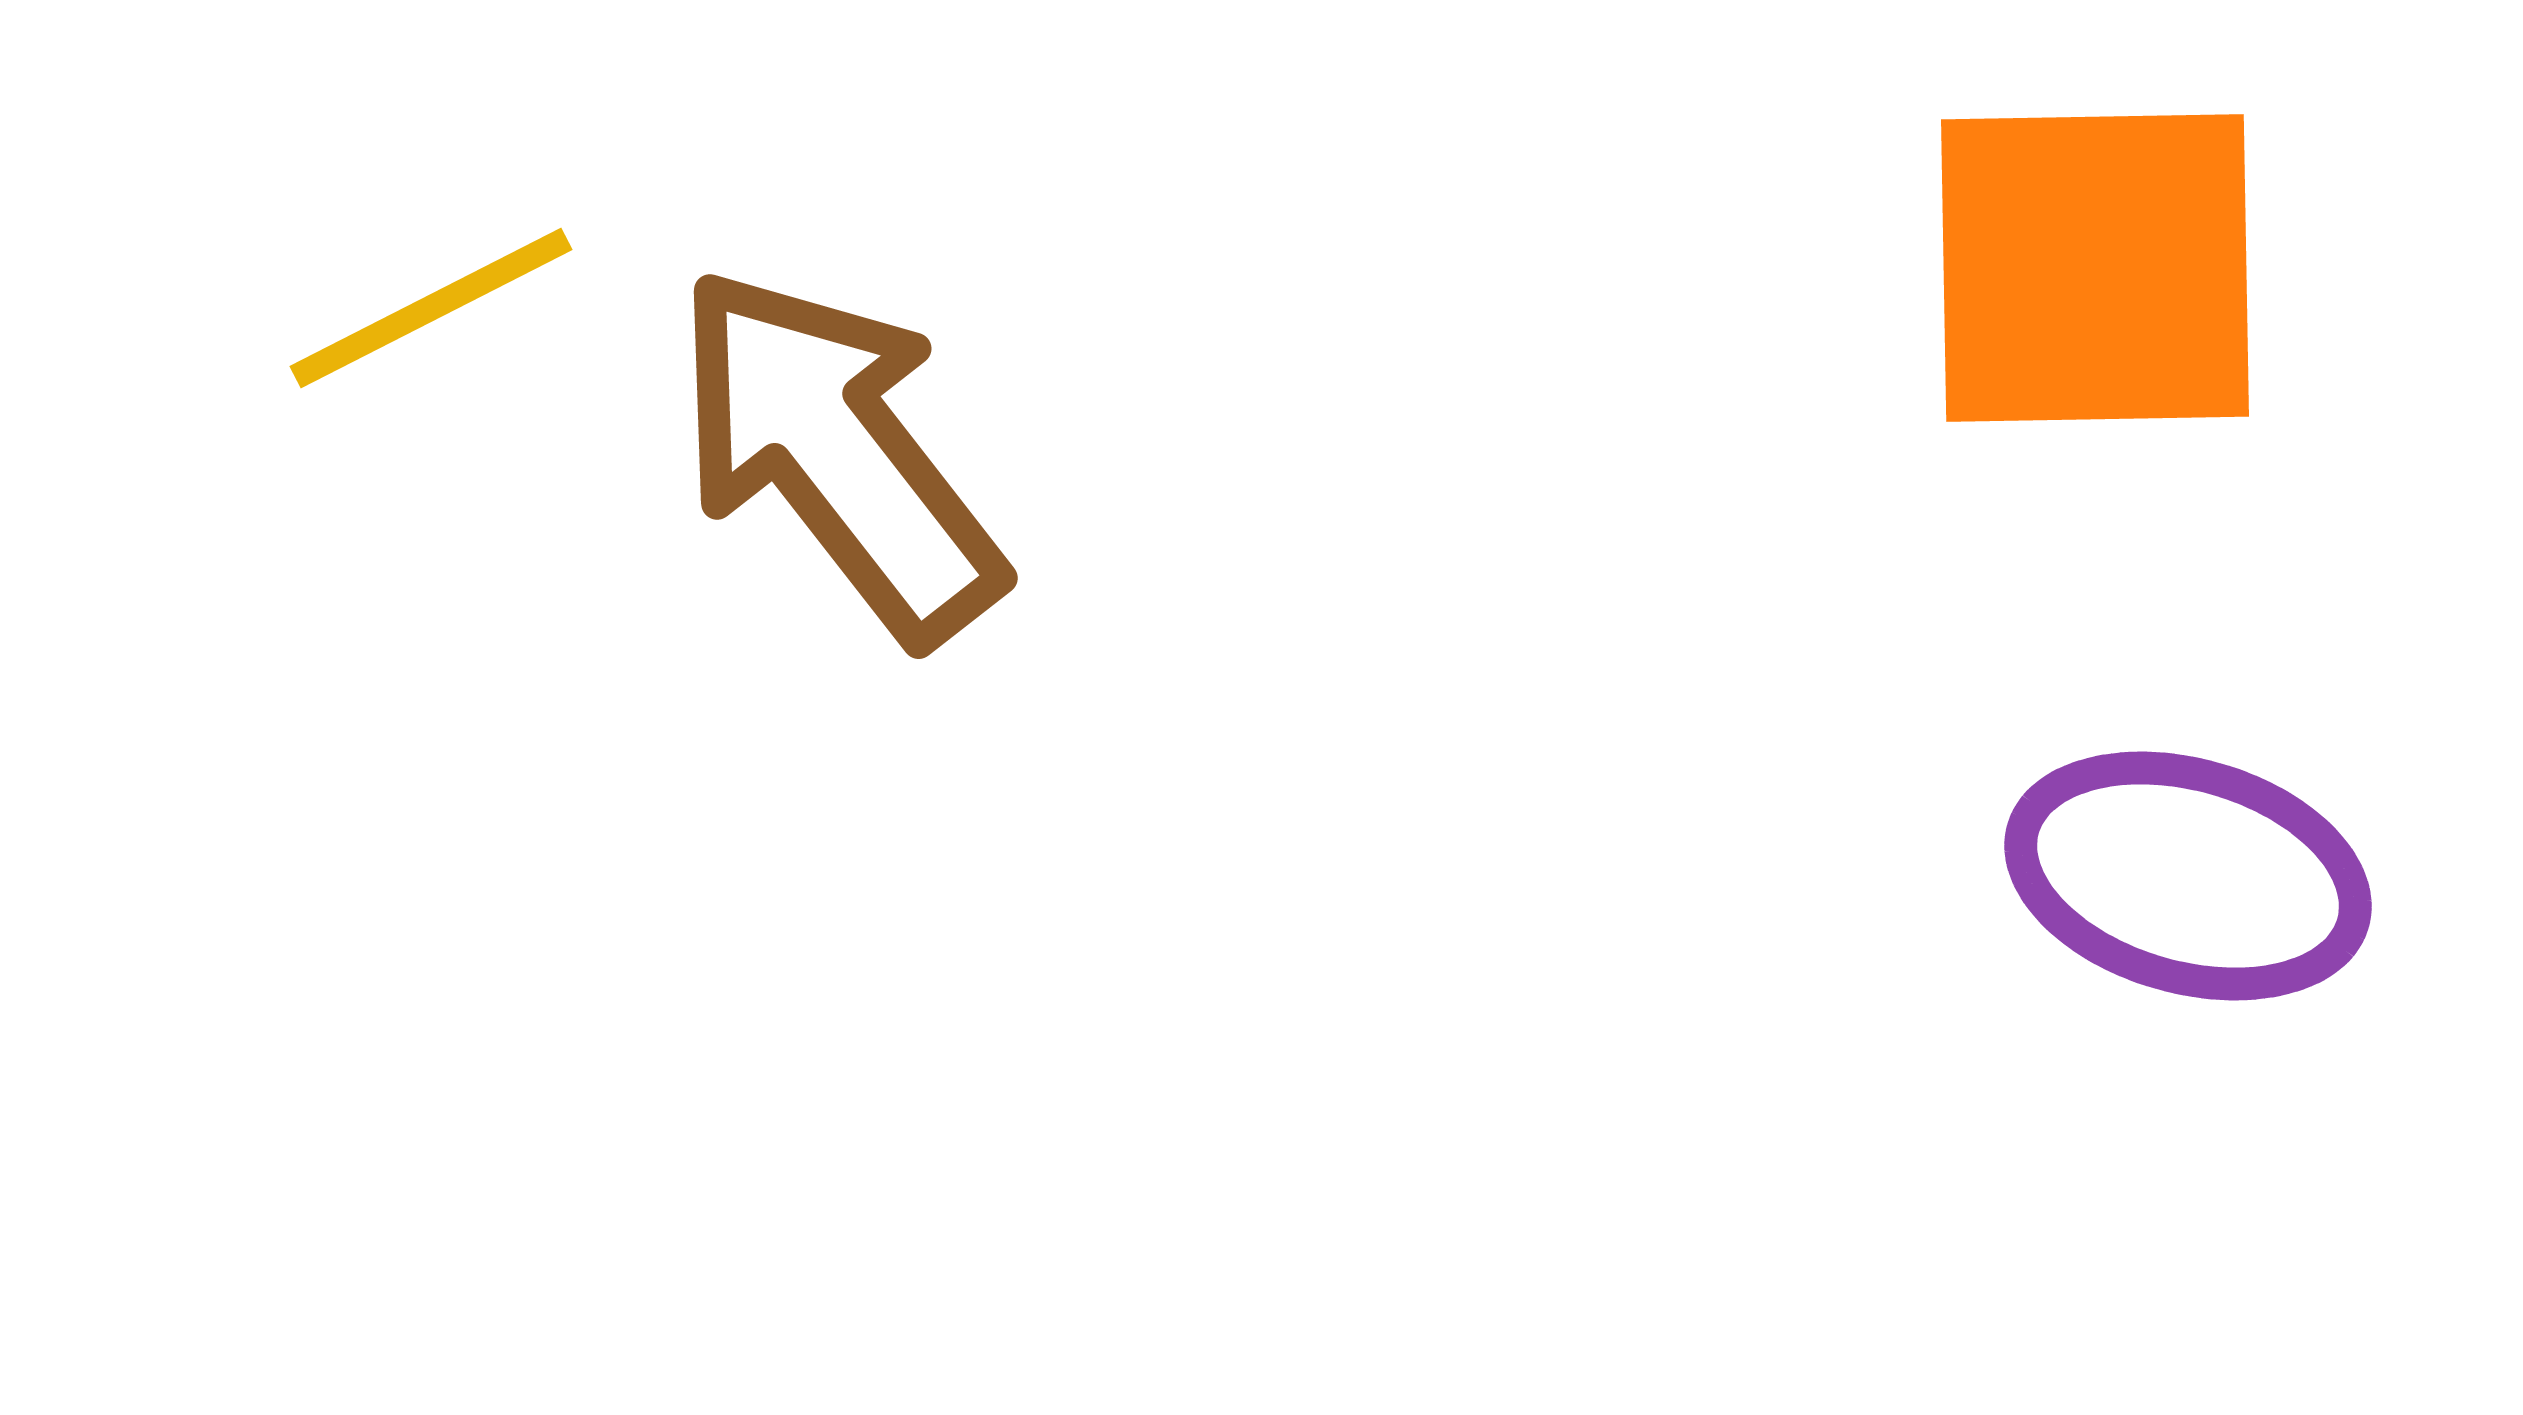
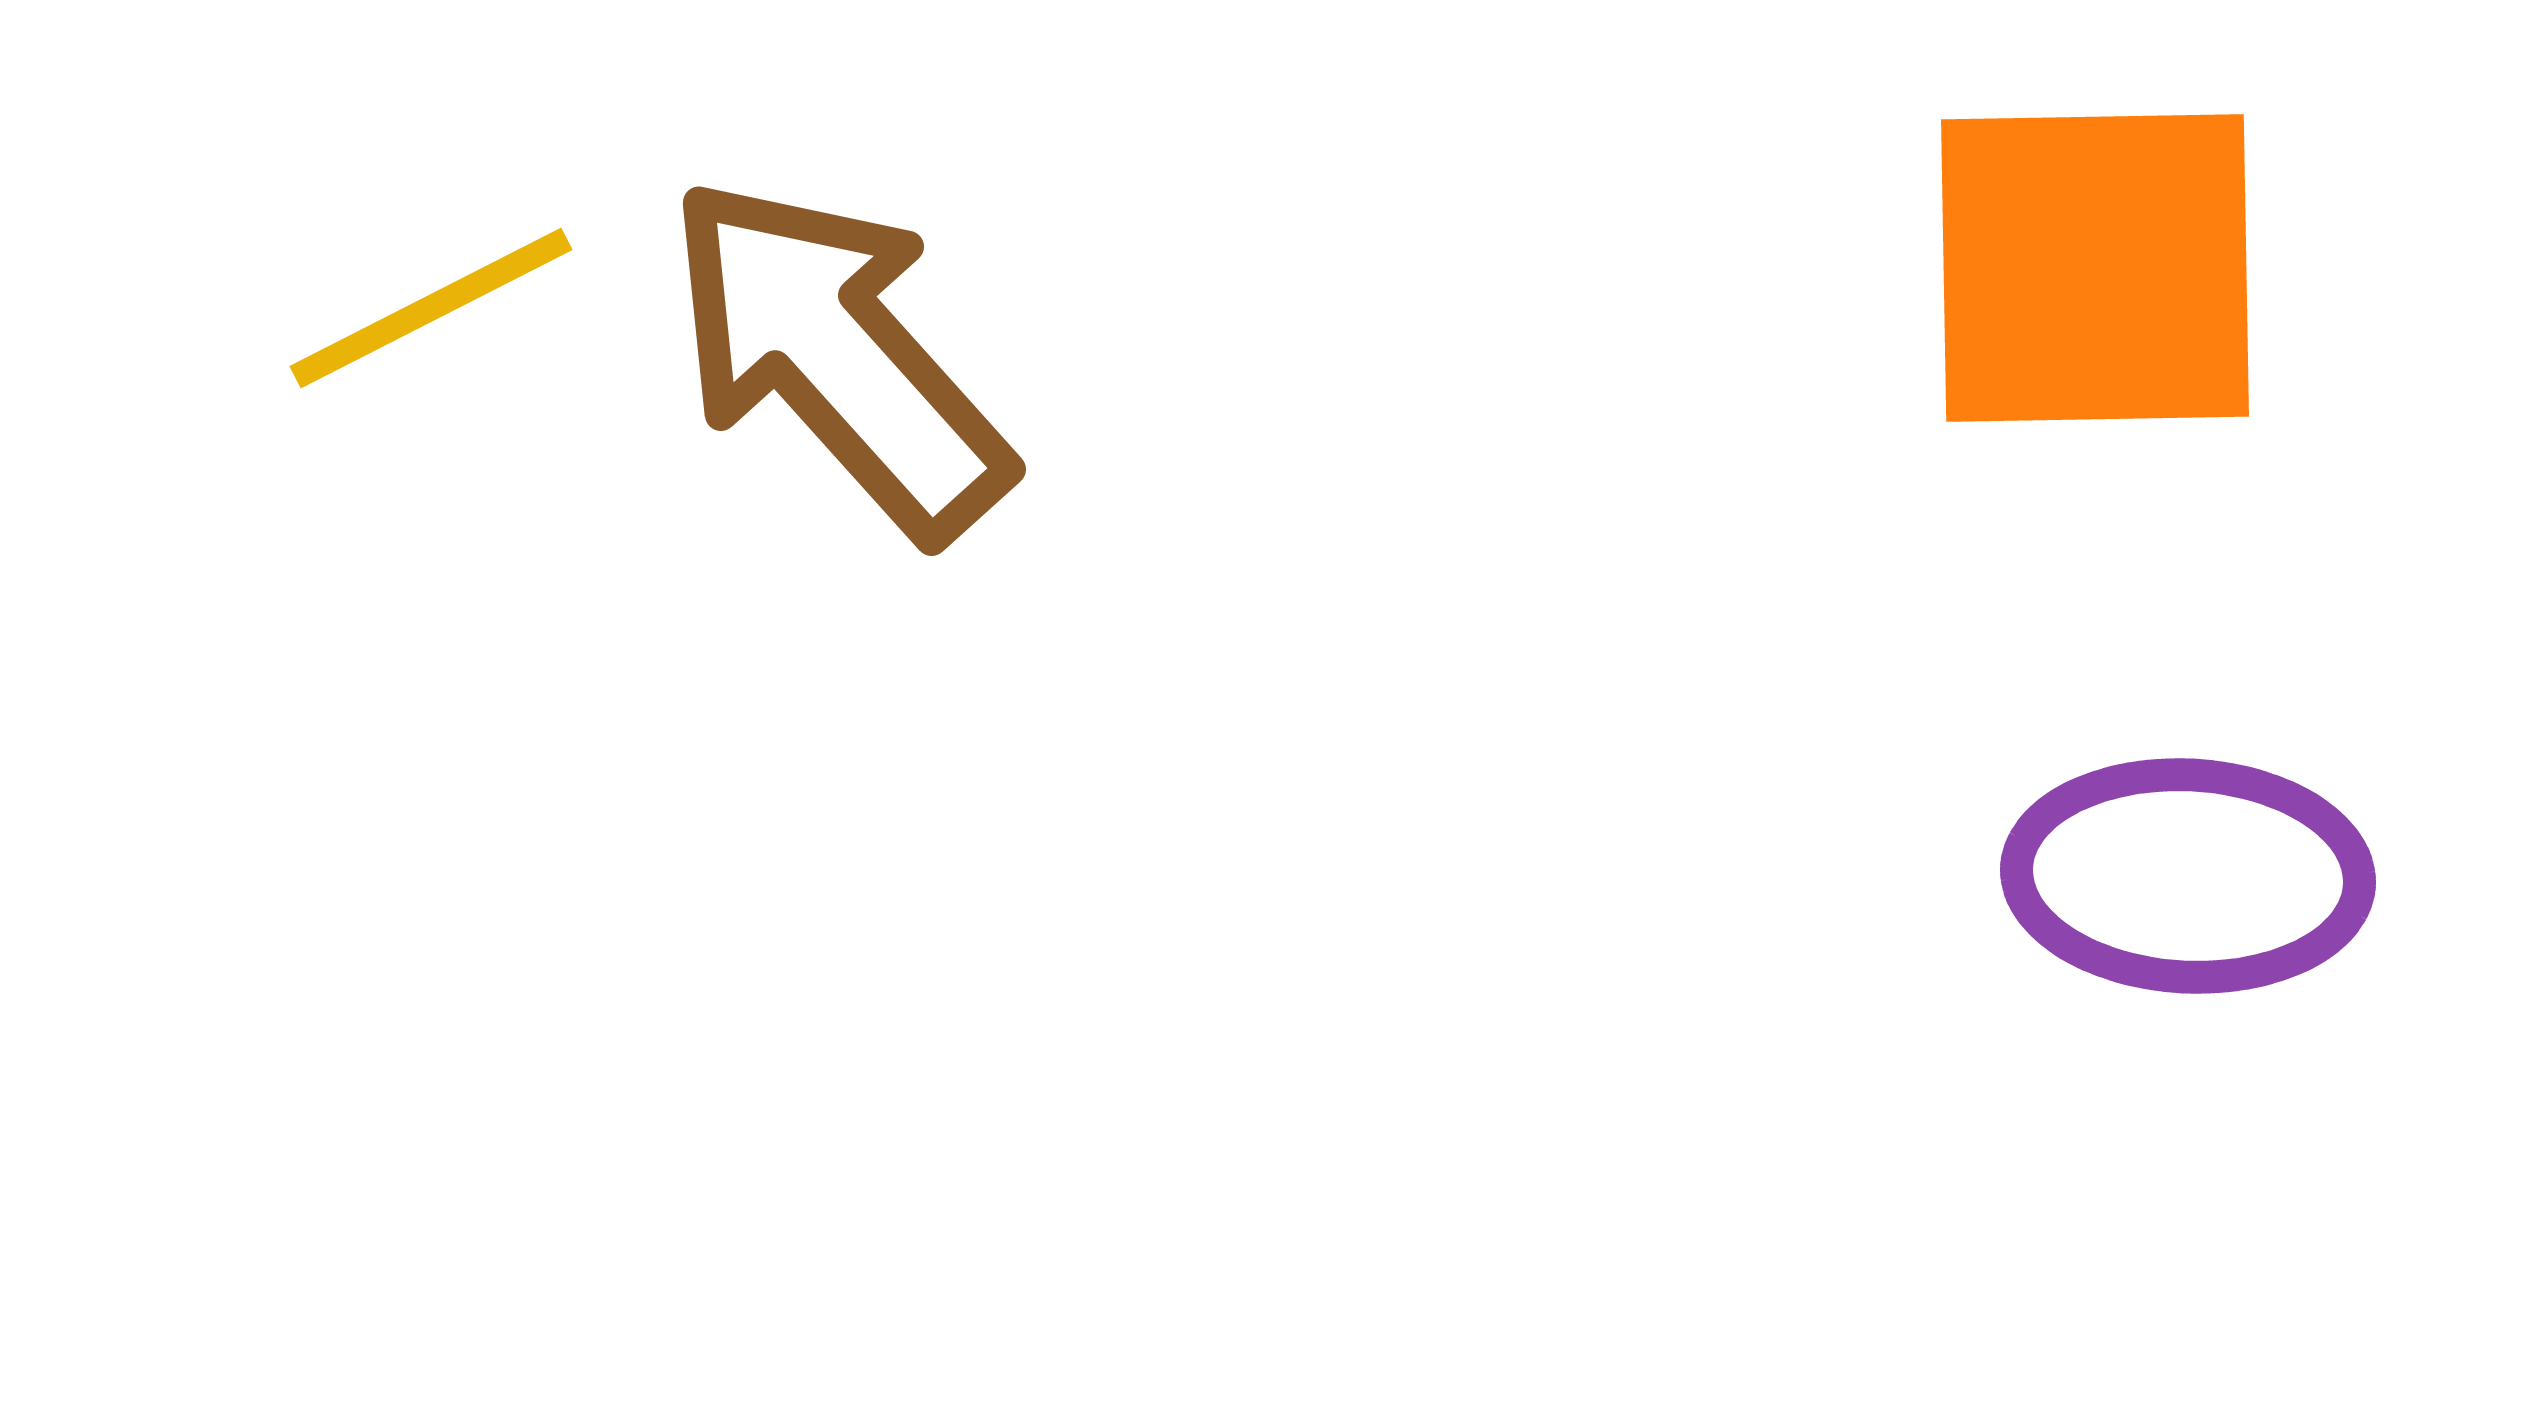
brown arrow: moved 97 px up; rotated 4 degrees counterclockwise
purple ellipse: rotated 13 degrees counterclockwise
